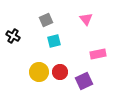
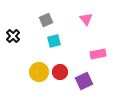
black cross: rotated 16 degrees clockwise
